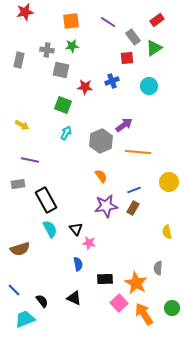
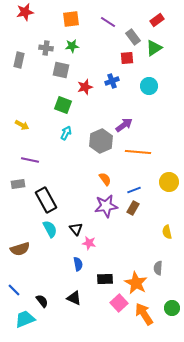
orange square at (71, 21): moved 2 px up
gray cross at (47, 50): moved 1 px left, 2 px up
red star at (85, 87): rotated 21 degrees counterclockwise
orange semicircle at (101, 176): moved 4 px right, 3 px down
